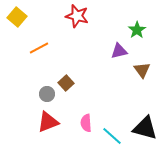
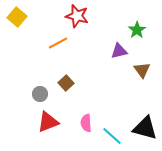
orange line: moved 19 px right, 5 px up
gray circle: moved 7 px left
